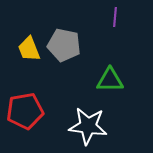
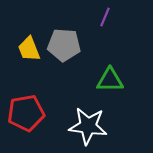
purple line: moved 10 px left; rotated 18 degrees clockwise
gray pentagon: rotated 8 degrees counterclockwise
red pentagon: moved 1 px right, 2 px down
